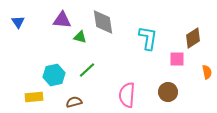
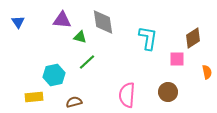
green line: moved 8 px up
